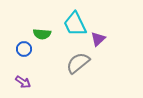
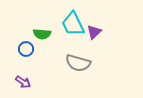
cyan trapezoid: moved 2 px left
purple triangle: moved 4 px left, 7 px up
blue circle: moved 2 px right
gray semicircle: rotated 125 degrees counterclockwise
